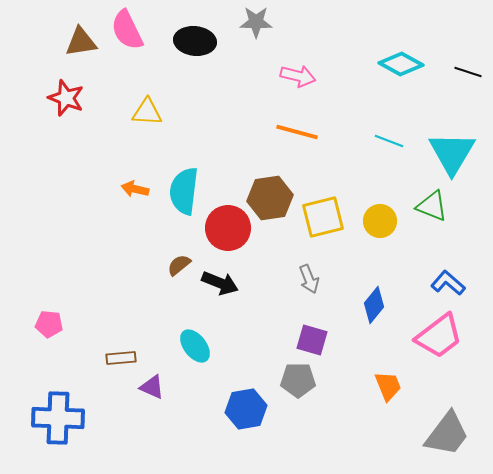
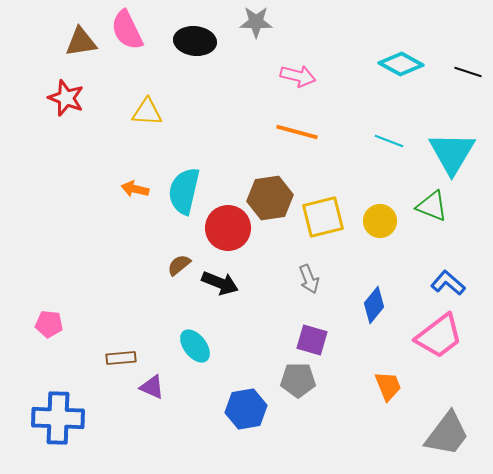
cyan semicircle: rotated 6 degrees clockwise
